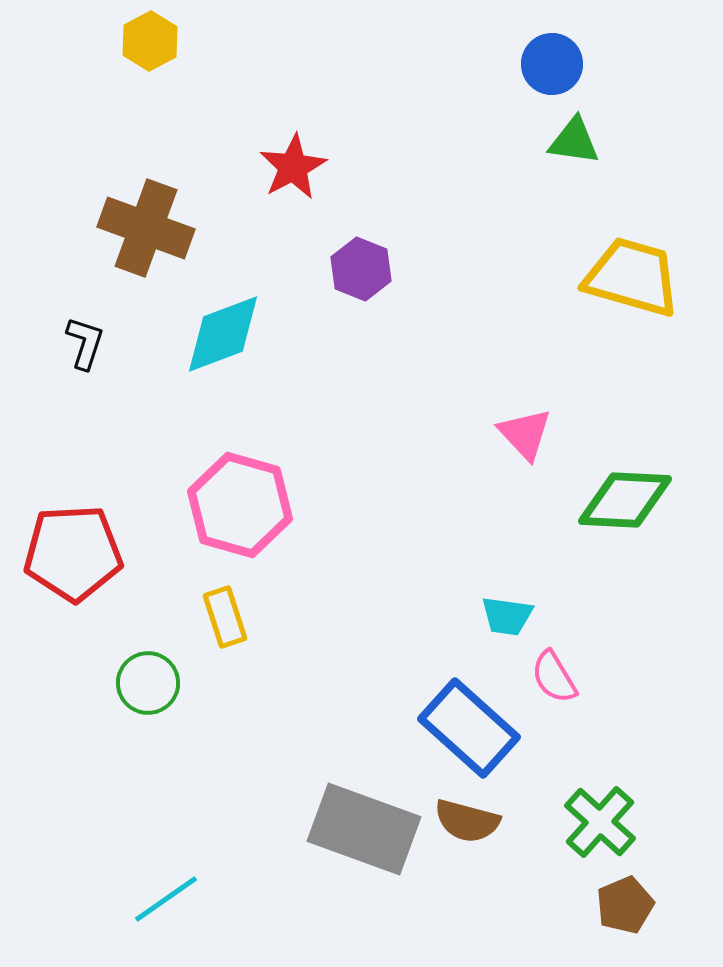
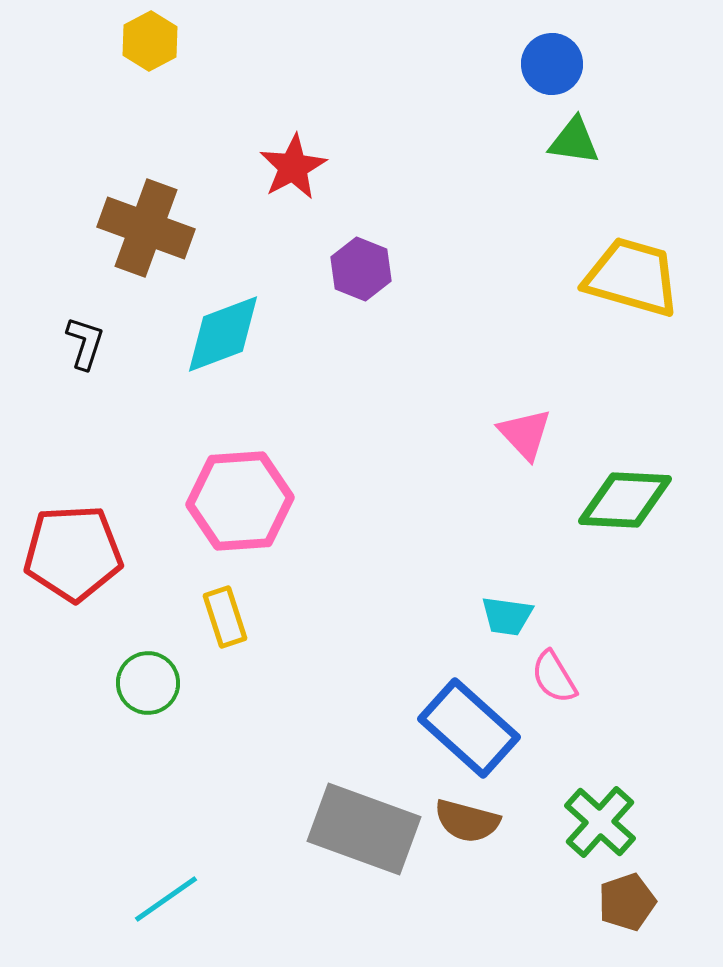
pink hexagon: moved 4 px up; rotated 20 degrees counterclockwise
brown pentagon: moved 2 px right, 3 px up; rotated 4 degrees clockwise
